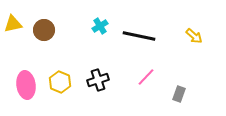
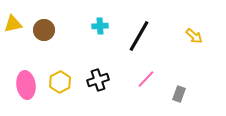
cyan cross: rotated 28 degrees clockwise
black line: rotated 72 degrees counterclockwise
pink line: moved 2 px down
yellow hexagon: rotated 10 degrees clockwise
